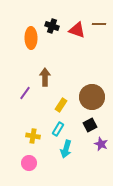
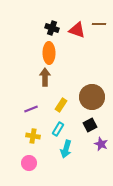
black cross: moved 2 px down
orange ellipse: moved 18 px right, 15 px down
purple line: moved 6 px right, 16 px down; rotated 32 degrees clockwise
